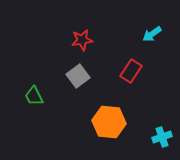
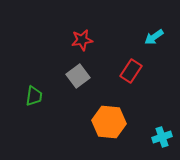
cyan arrow: moved 2 px right, 3 px down
green trapezoid: rotated 145 degrees counterclockwise
